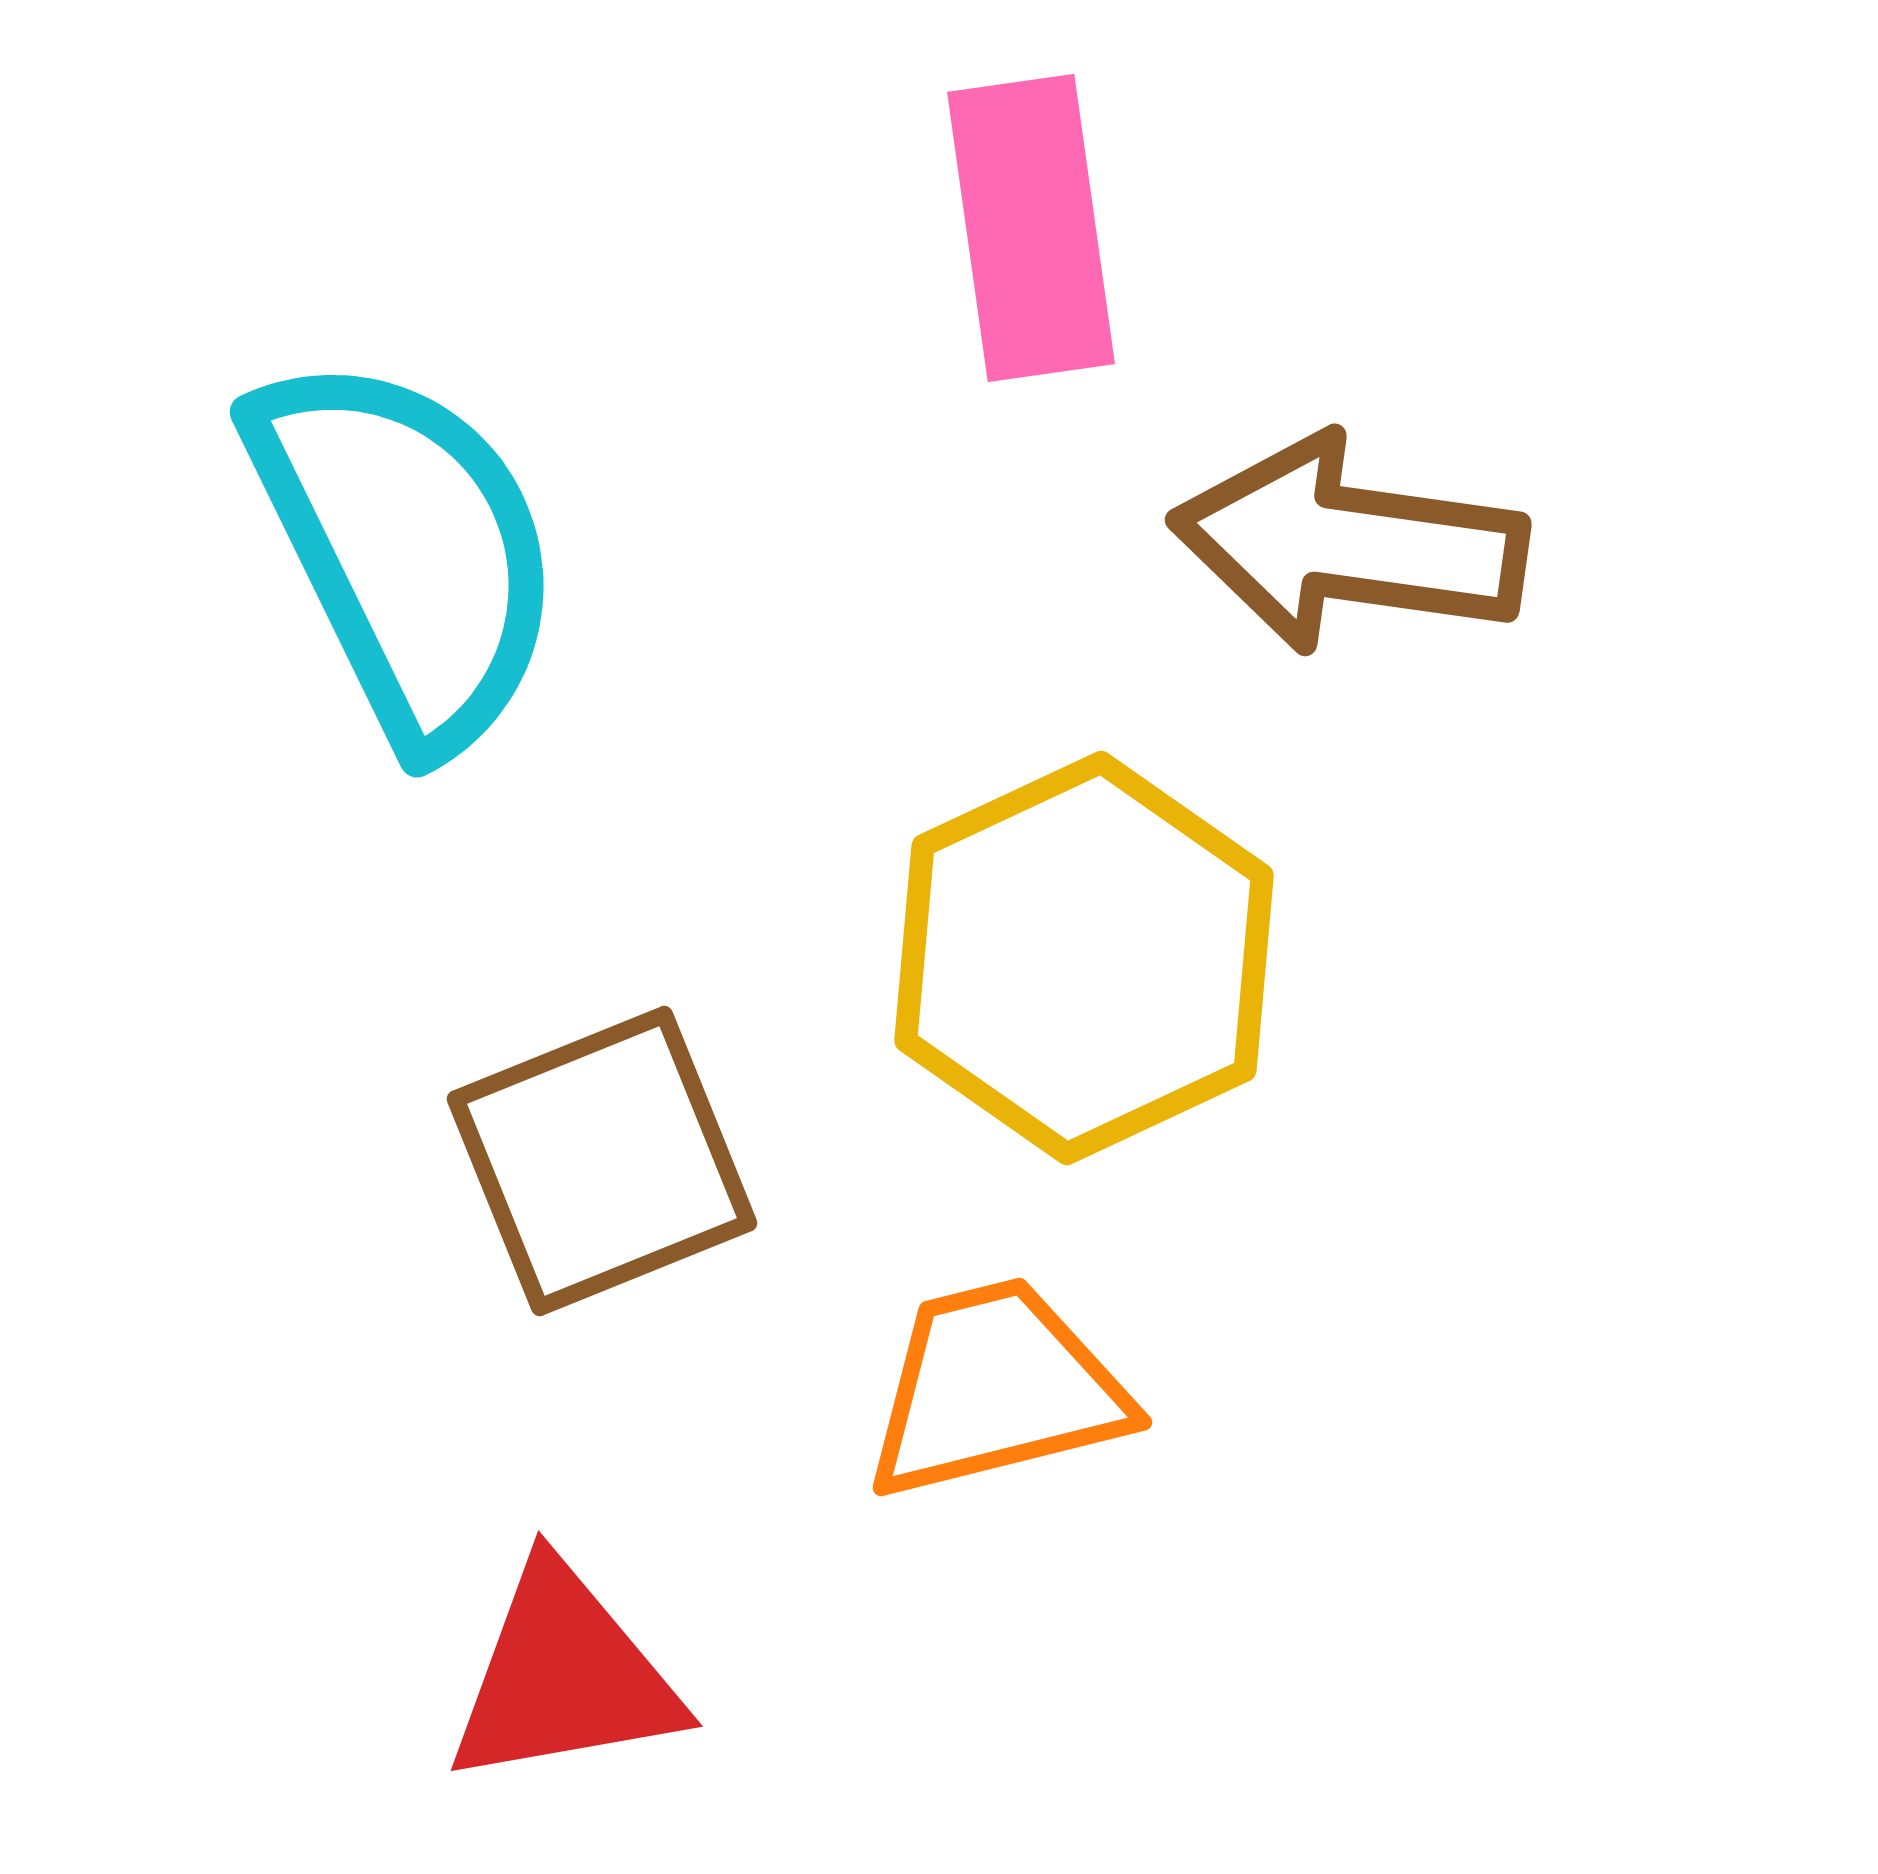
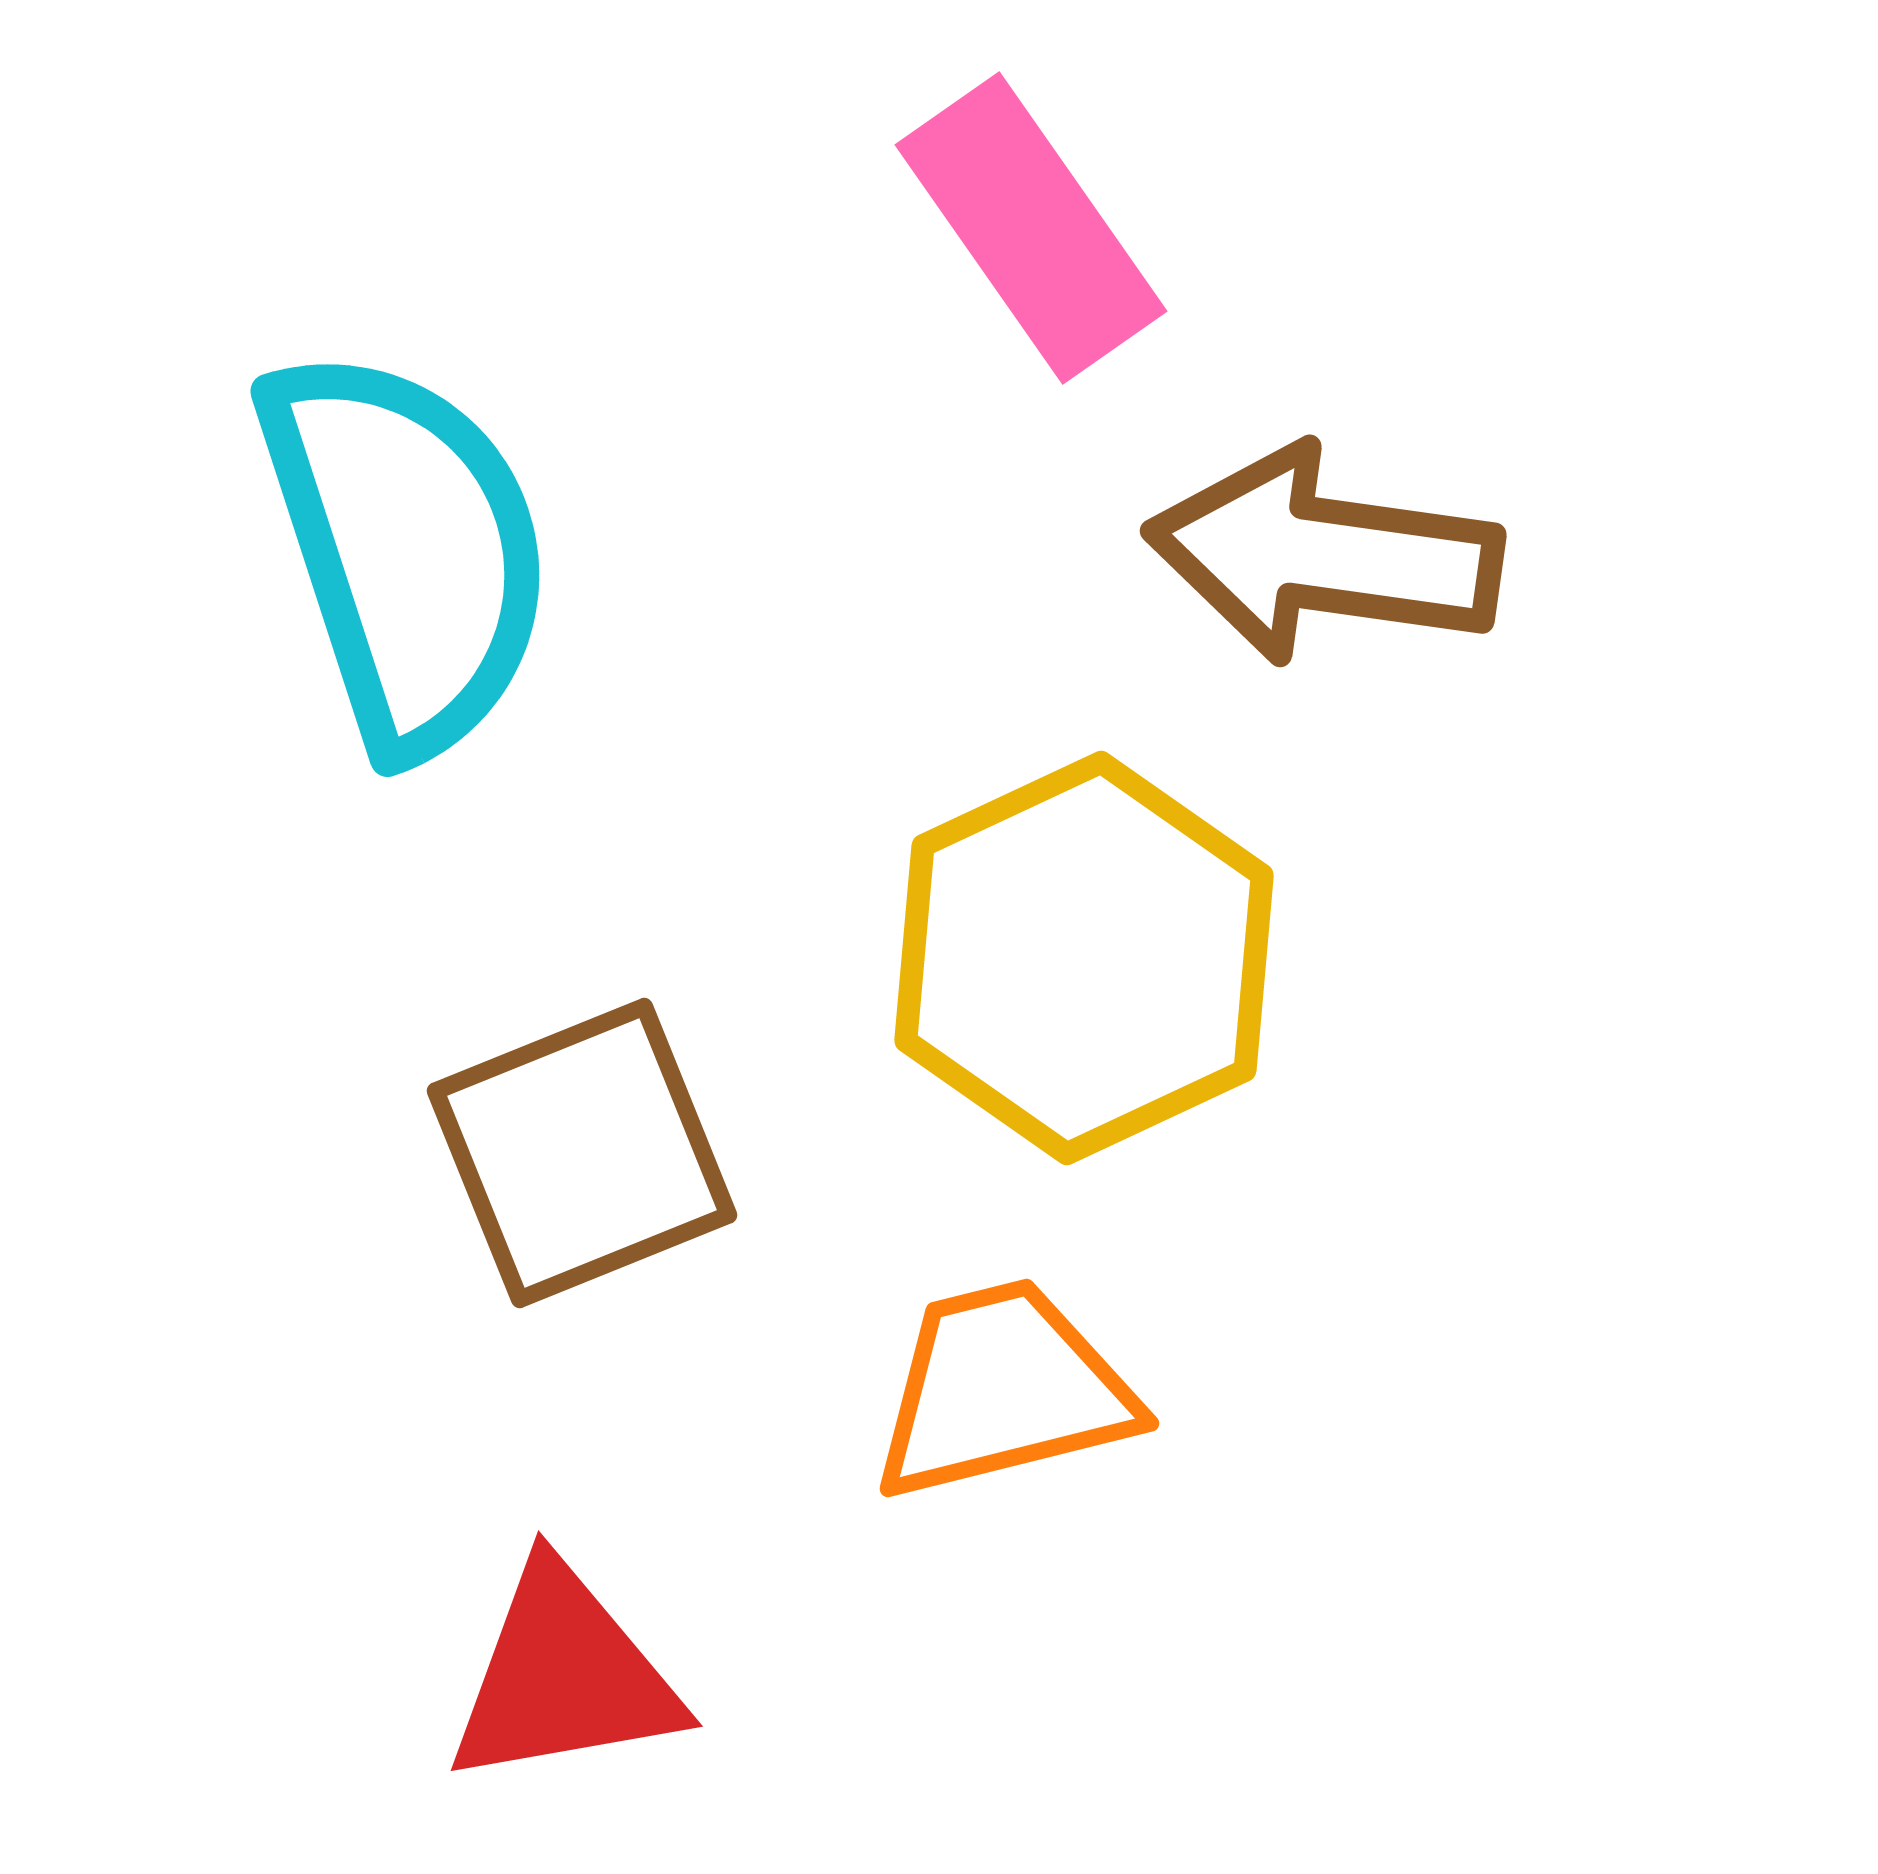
pink rectangle: rotated 27 degrees counterclockwise
brown arrow: moved 25 px left, 11 px down
cyan semicircle: rotated 8 degrees clockwise
brown square: moved 20 px left, 8 px up
orange trapezoid: moved 7 px right, 1 px down
